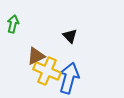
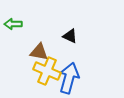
green arrow: rotated 102 degrees counterclockwise
black triangle: rotated 21 degrees counterclockwise
brown triangle: moved 3 px right, 4 px up; rotated 36 degrees clockwise
